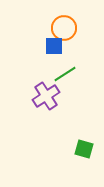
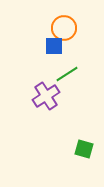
green line: moved 2 px right
